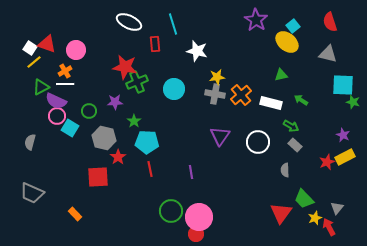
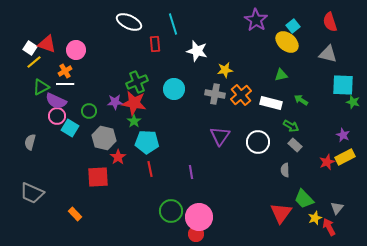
red star at (125, 67): moved 9 px right, 36 px down
yellow star at (217, 77): moved 8 px right, 7 px up
